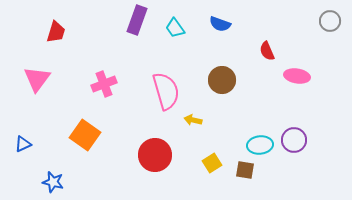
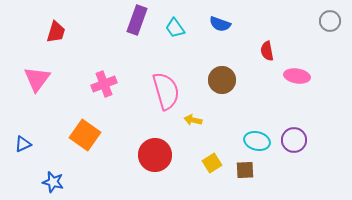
red semicircle: rotated 12 degrees clockwise
cyan ellipse: moved 3 px left, 4 px up; rotated 20 degrees clockwise
brown square: rotated 12 degrees counterclockwise
